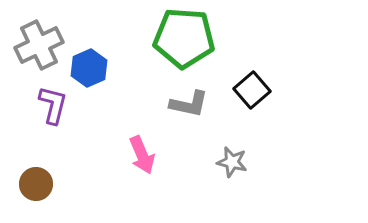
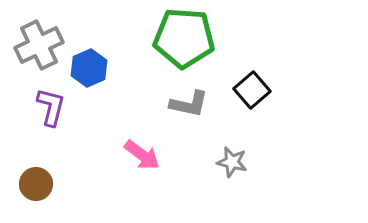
purple L-shape: moved 2 px left, 2 px down
pink arrow: rotated 30 degrees counterclockwise
